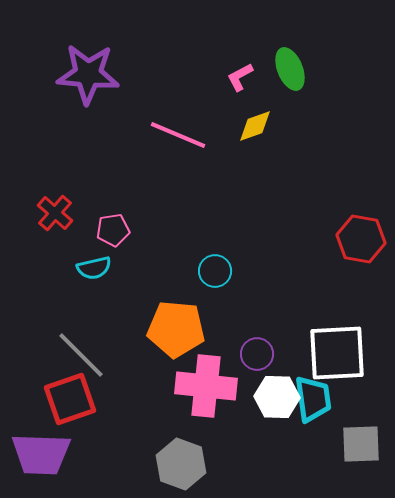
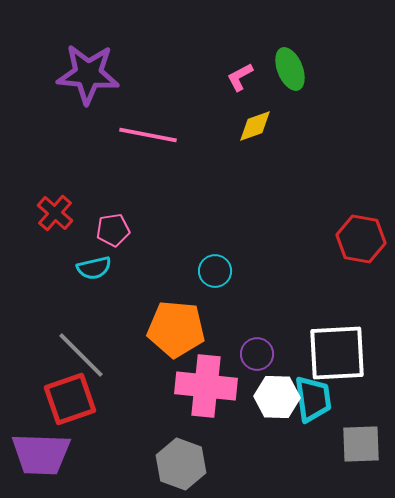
pink line: moved 30 px left; rotated 12 degrees counterclockwise
